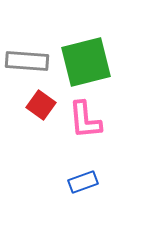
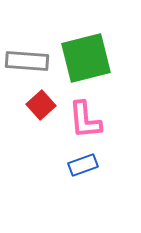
green square: moved 4 px up
red square: rotated 12 degrees clockwise
blue rectangle: moved 17 px up
